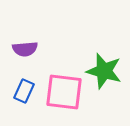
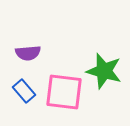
purple semicircle: moved 3 px right, 4 px down
blue rectangle: rotated 65 degrees counterclockwise
